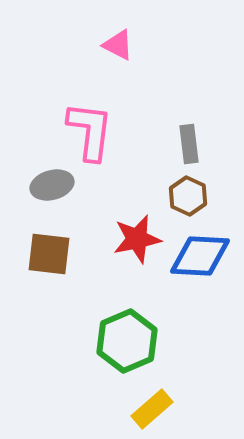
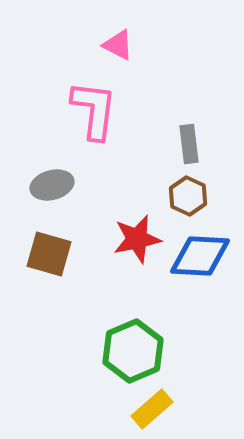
pink L-shape: moved 4 px right, 21 px up
brown square: rotated 9 degrees clockwise
green hexagon: moved 6 px right, 10 px down
